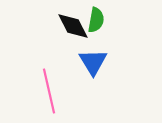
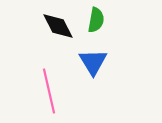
black diamond: moved 15 px left
